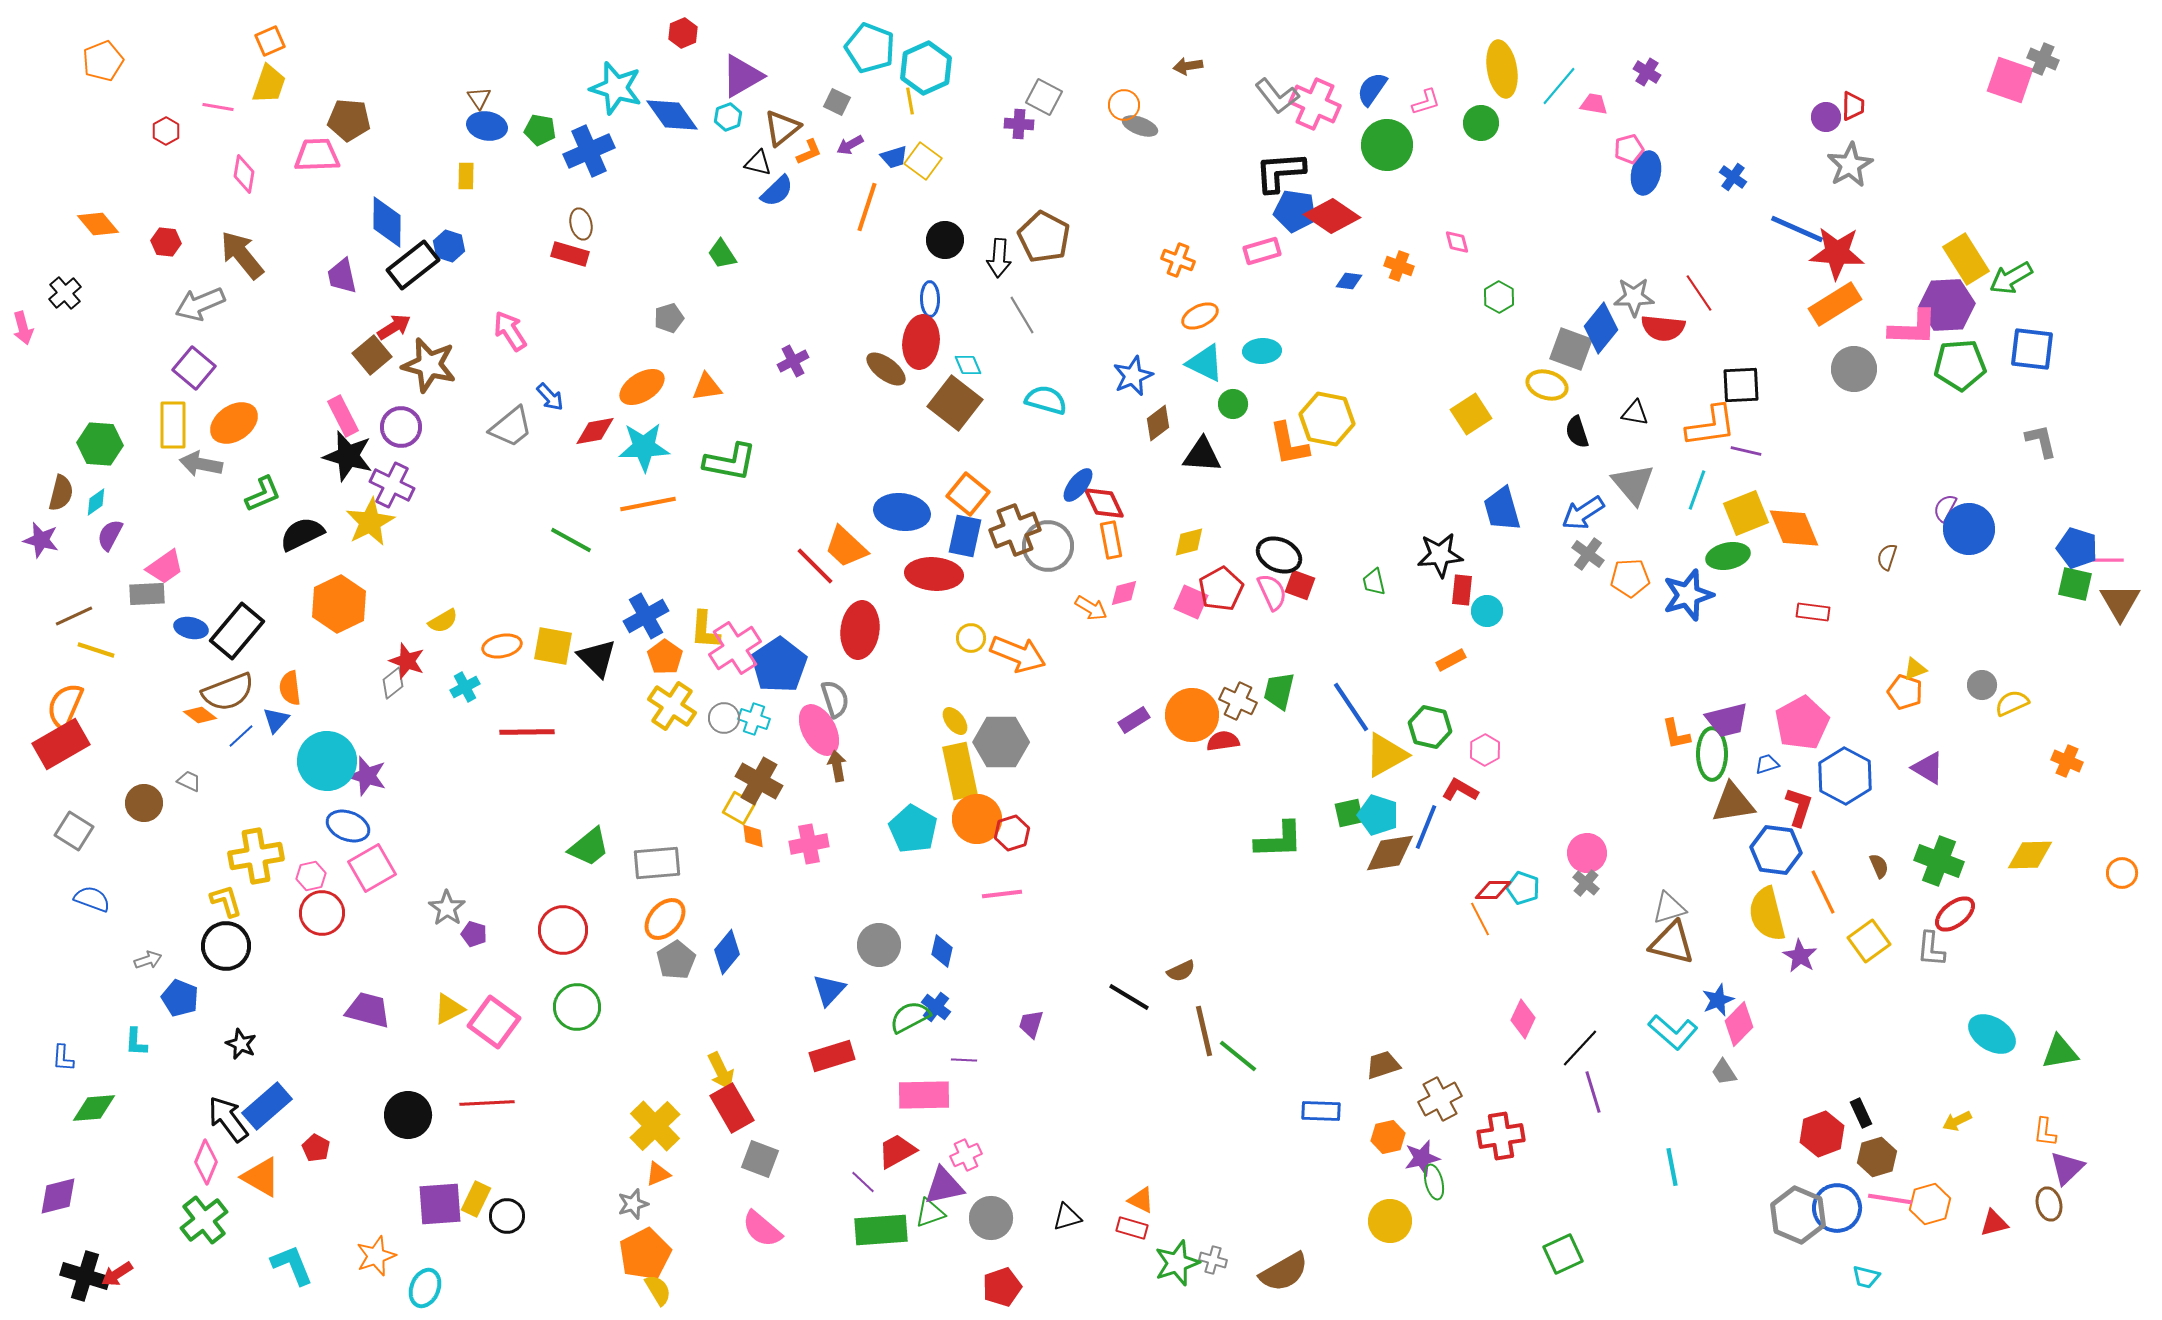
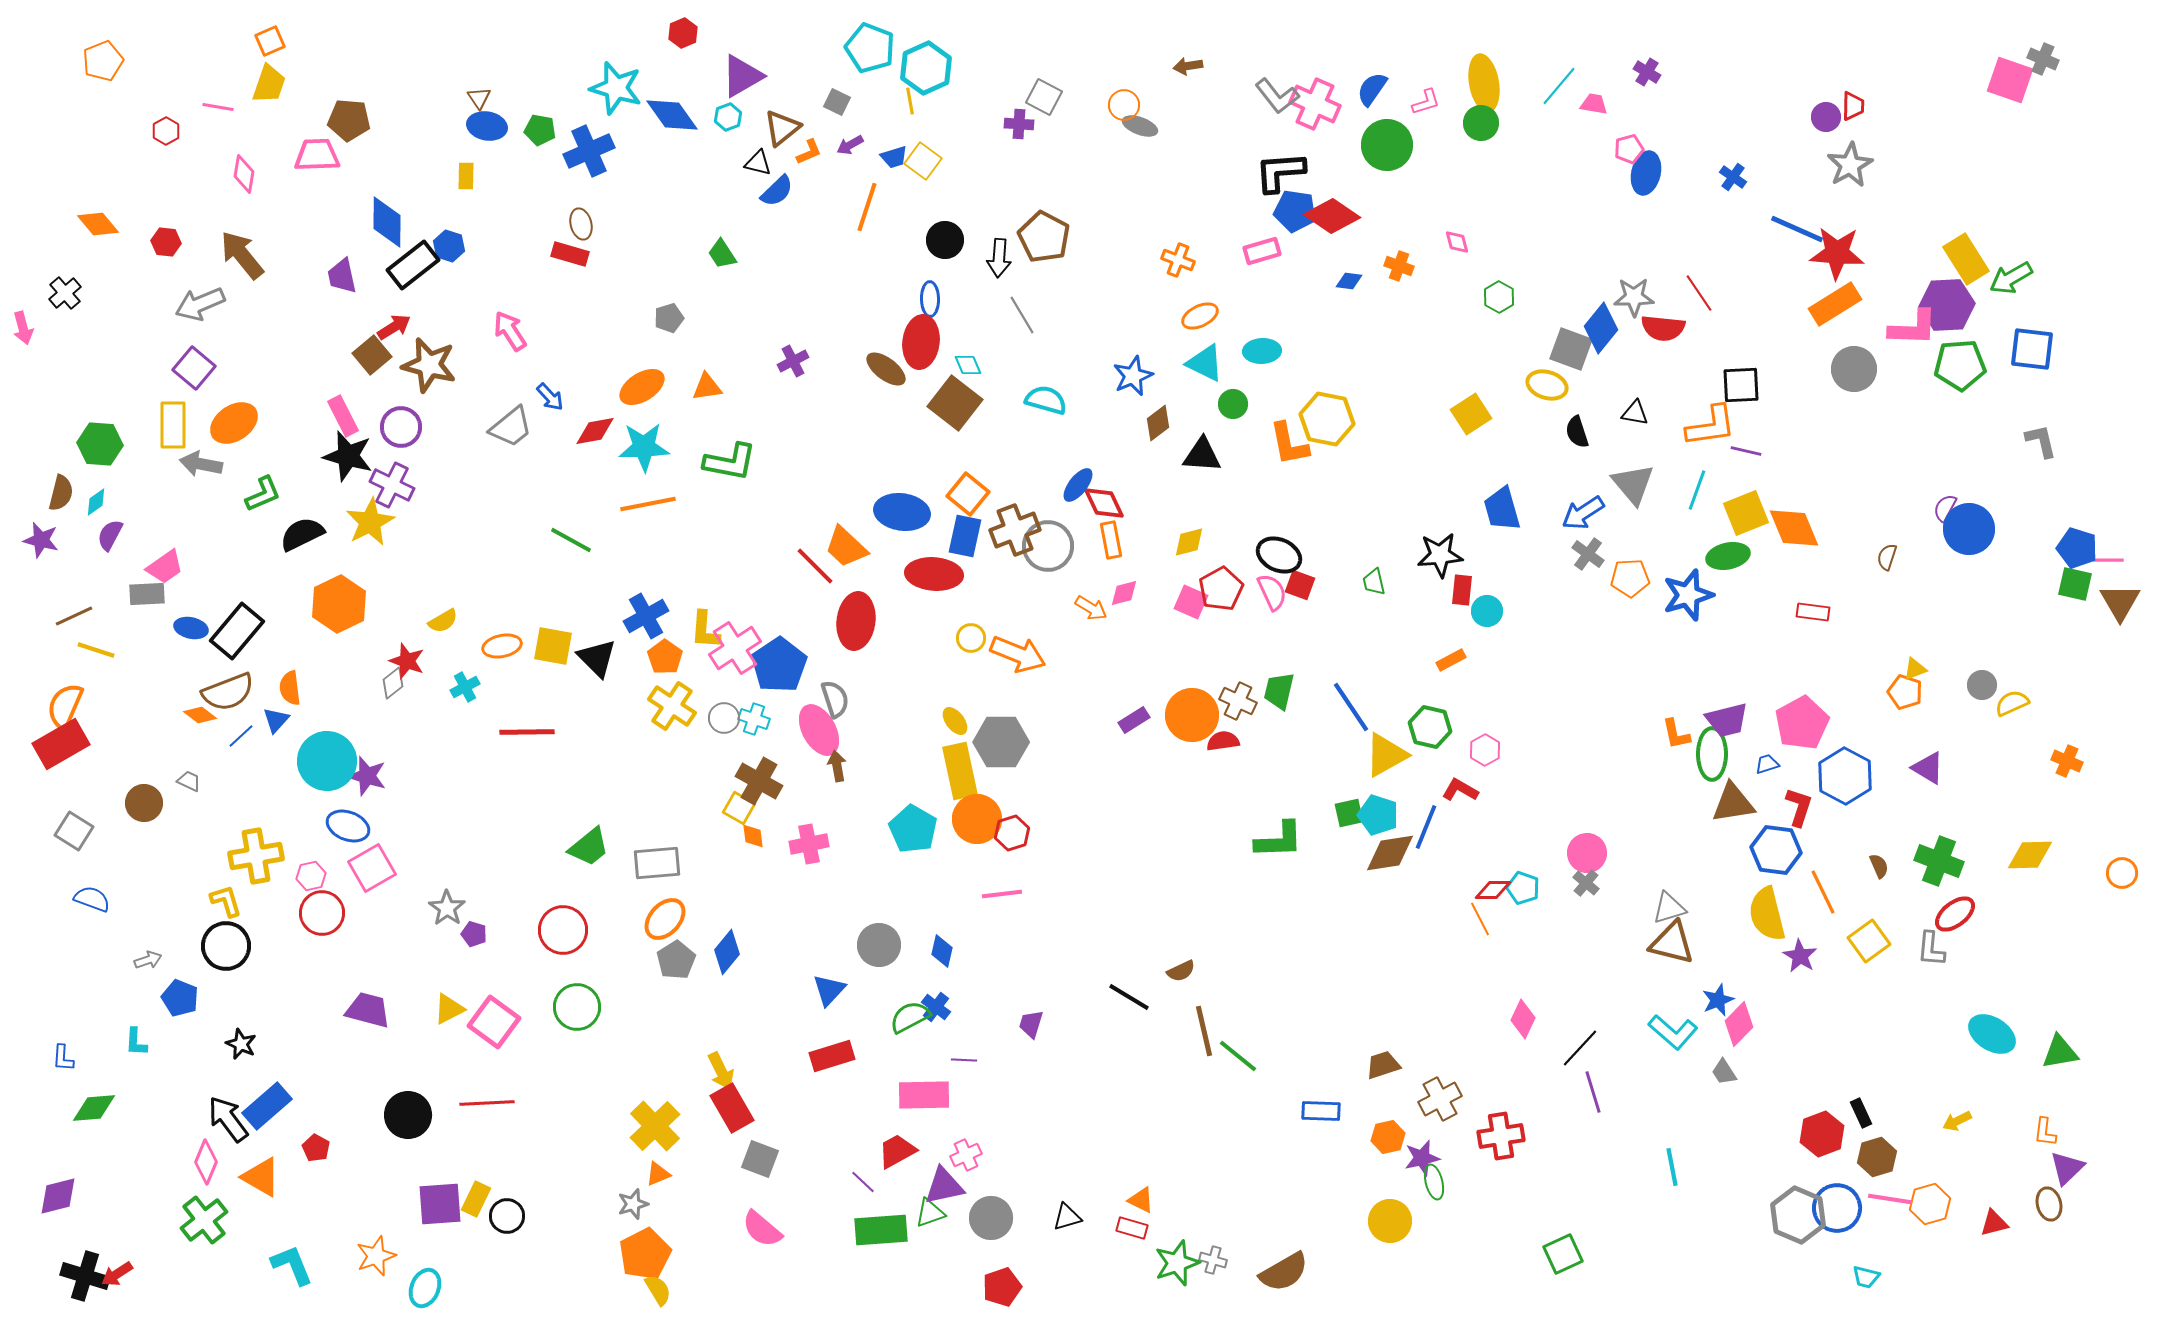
yellow ellipse at (1502, 69): moved 18 px left, 14 px down
red ellipse at (860, 630): moved 4 px left, 9 px up
